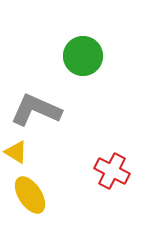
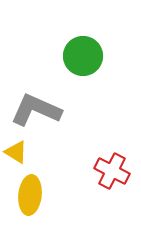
yellow ellipse: rotated 39 degrees clockwise
